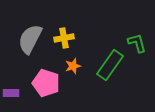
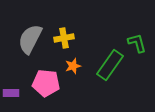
pink pentagon: rotated 12 degrees counterclockwise
